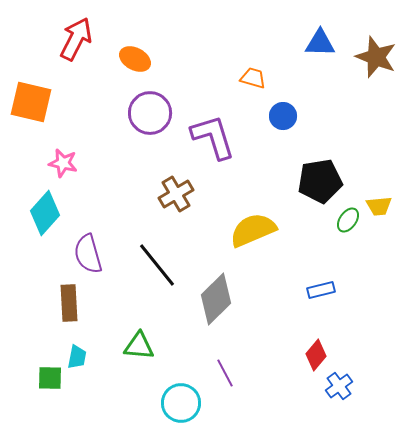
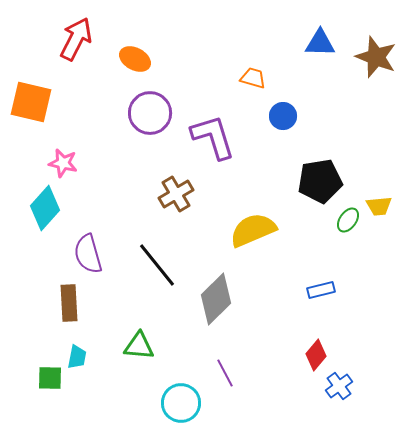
cyan diamond: moved 5 px up
